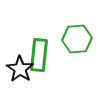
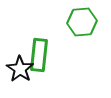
green hexagon: moved 5 px right, 17 px up
